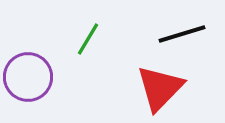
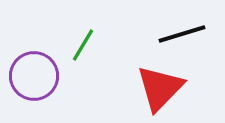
green line: moved 5 px left, 6 px down
purple circle: moved 6 px right, 1 px up
